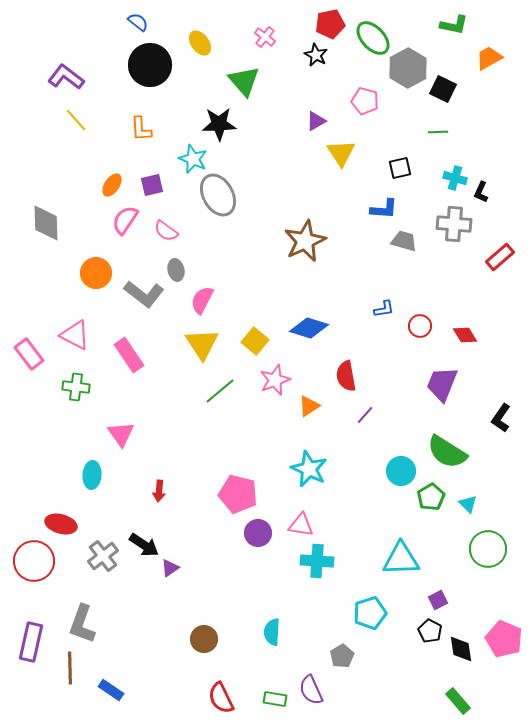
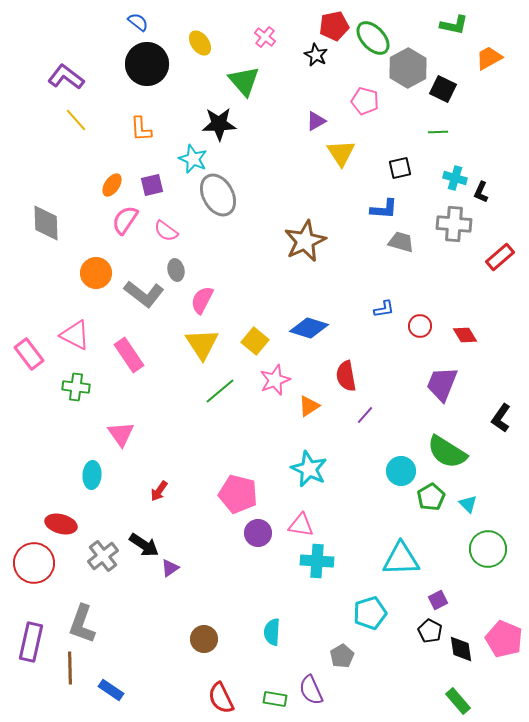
red pentagon at (330, 24): moved 4 px right, 2 px down
black circle at (150, 65): moved 3 px left, 1 px up
gray trapezoid at (404, 241): moved 3 px left, 1 px down
red arrow at (159, 491): rotated 30 degrees clockwise
red circle at (34, 561): moved 2 px down
